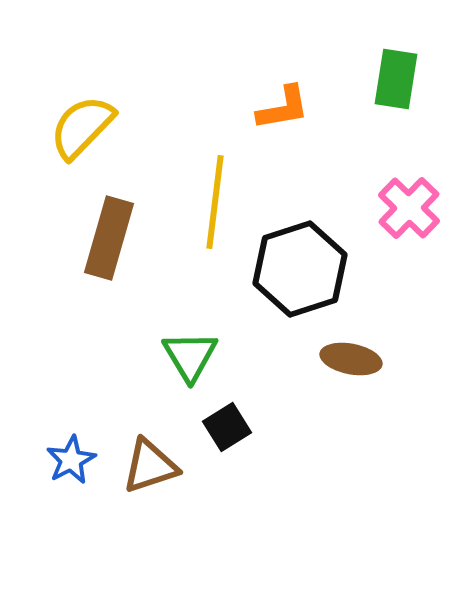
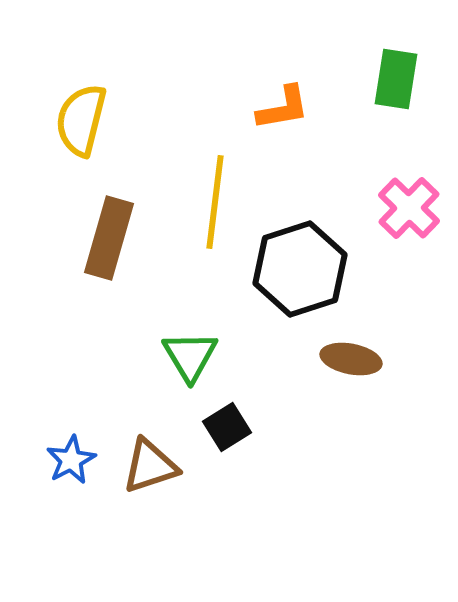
yellow semicircle: moved 1 px left, 7 px up; rotated 30 degrees counterclockwise
